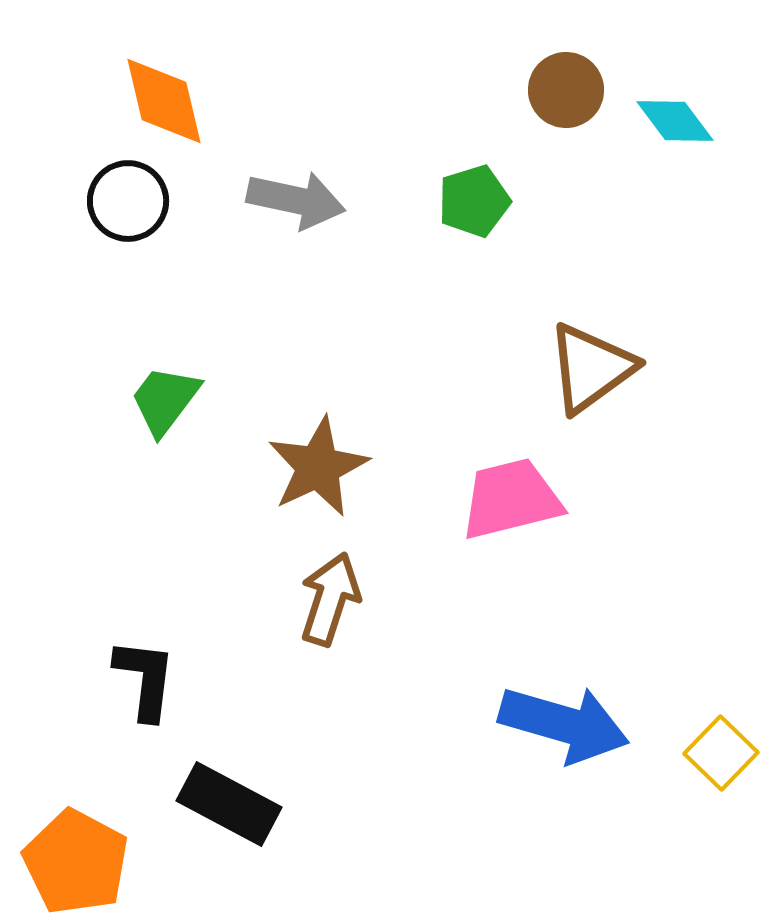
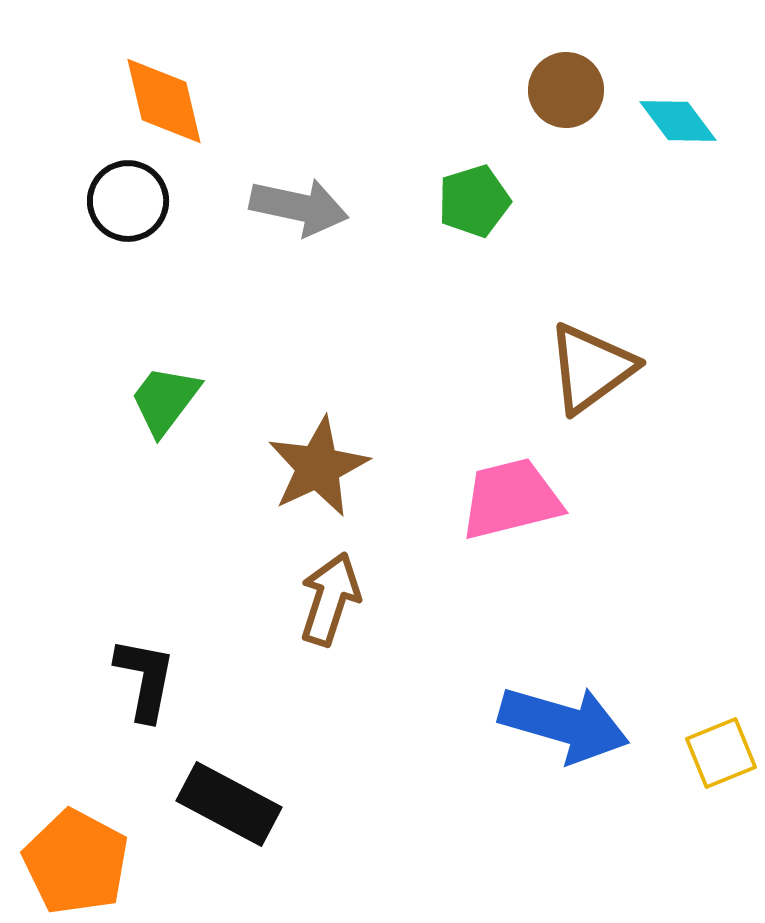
cyan diamond: moved 3 px right
gray arrow: moved 3 px right, 7 px down
black L-shape: rotated 4 degrees clockwise
yellow square: rotated 24 degrees clockwise
